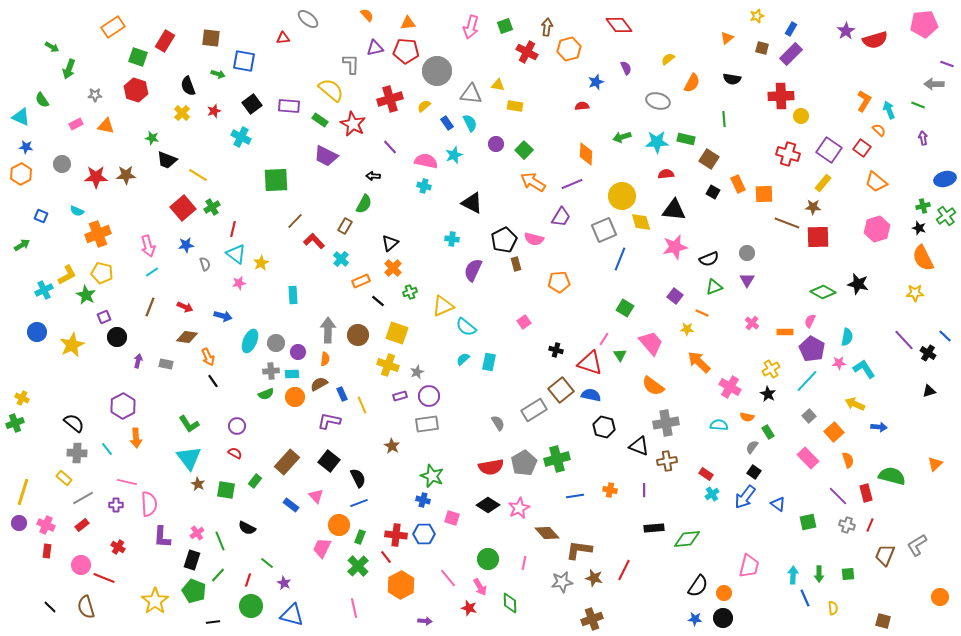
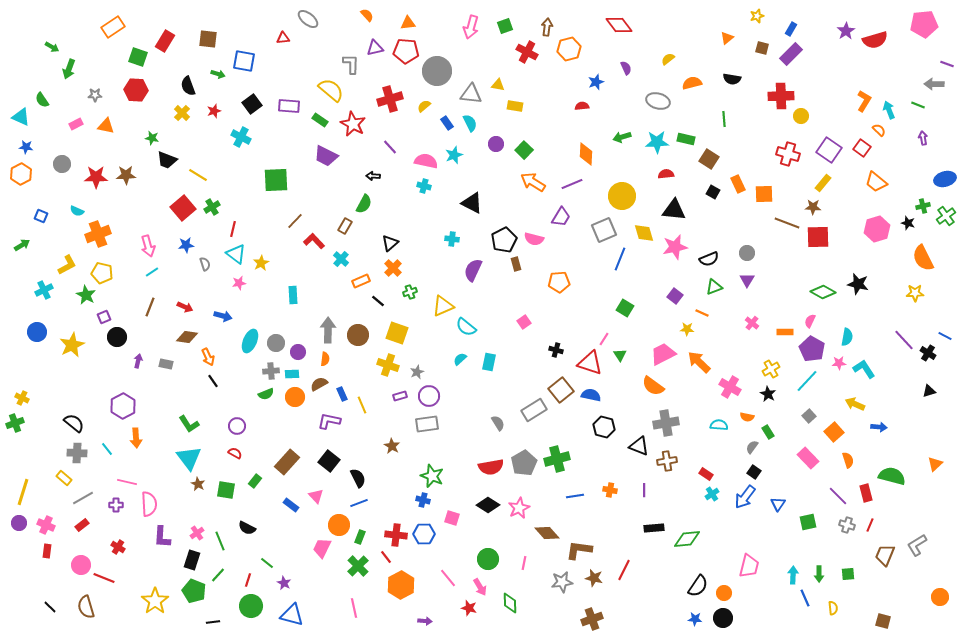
brown square at (211, 38): moved 3 px left, 1 px down
orange semicircle at (692, 83): rotated 132 degrees counterclockwise
red hexagon at (136, 90): rotated 15 degrees counterclockwise
yellow diamond at (641, 222): moved 3 px right, 11 px down
black star at (919, 228): moved 11 px left, 5 px up
yellow L-shape at (67, 275): moved 10 px up
blue line at (945, 336): rotated 16 degrees counterclockwise
pink trapezoid at (651, 343): moved 12 px right, 11 px down; rotated 76 degrees counterclockwise
cyan semicircle at (463, 359): moved 3 px left
blue triangle at (778, 504): rotated 28 degrees clockwise
